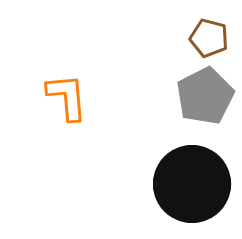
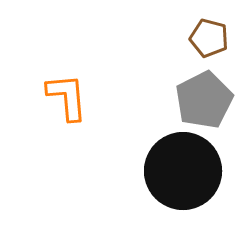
gray pentagon: moved 1 px left, 4 px down
black circle: moved 9 px left, 13 px up
